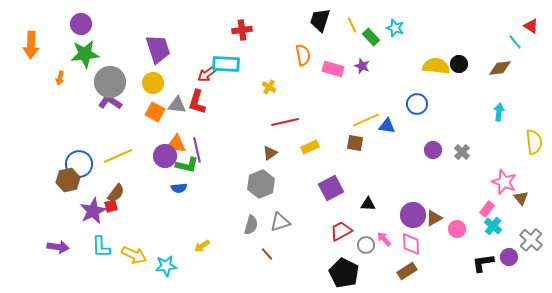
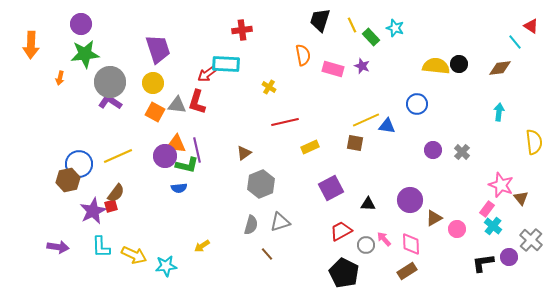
brown triangle at (270, 153): moved 26 px left
pink star at (504, 182): moved 3 px left, 3 px down
purple circle at (413, 215): moved 3 px left, 15 px up
